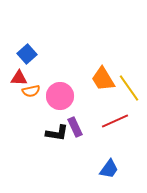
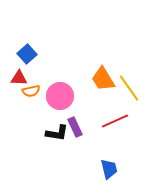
blue trapezoid: rotated 50 degrees counterclockwise
